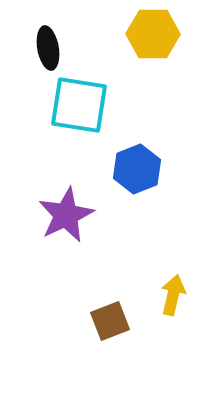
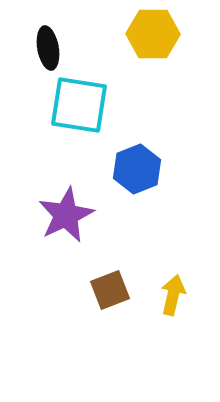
brown square: moved 31 px up
